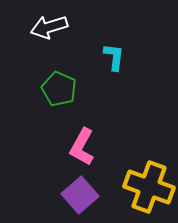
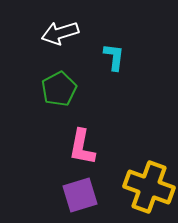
white arrow: moved 11 px right, 6 px down
green pentagon: rotated 20 degrees clockwise
pink L-shape: rotated 18 degrees counterclockwise
purple square: rotated 24 degrees clockwise
